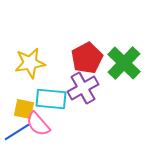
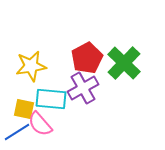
yellow star: moved 1 px right, 3 px down
pink semicircle: moved 2 px right
